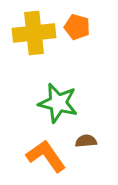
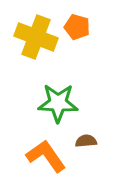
yellow cross: moved 2 px right, 4 px down; rotated 27 degrees clockwise
green star: rotated 12 degrees counterclockwise
